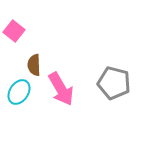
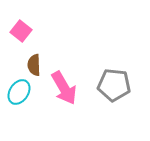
pink square: moved 7 px right
gray pentagon: moved 2 px down; rotated 8 degrees counterclockwise
pink arrow: moved 3 px right, 1 px up
